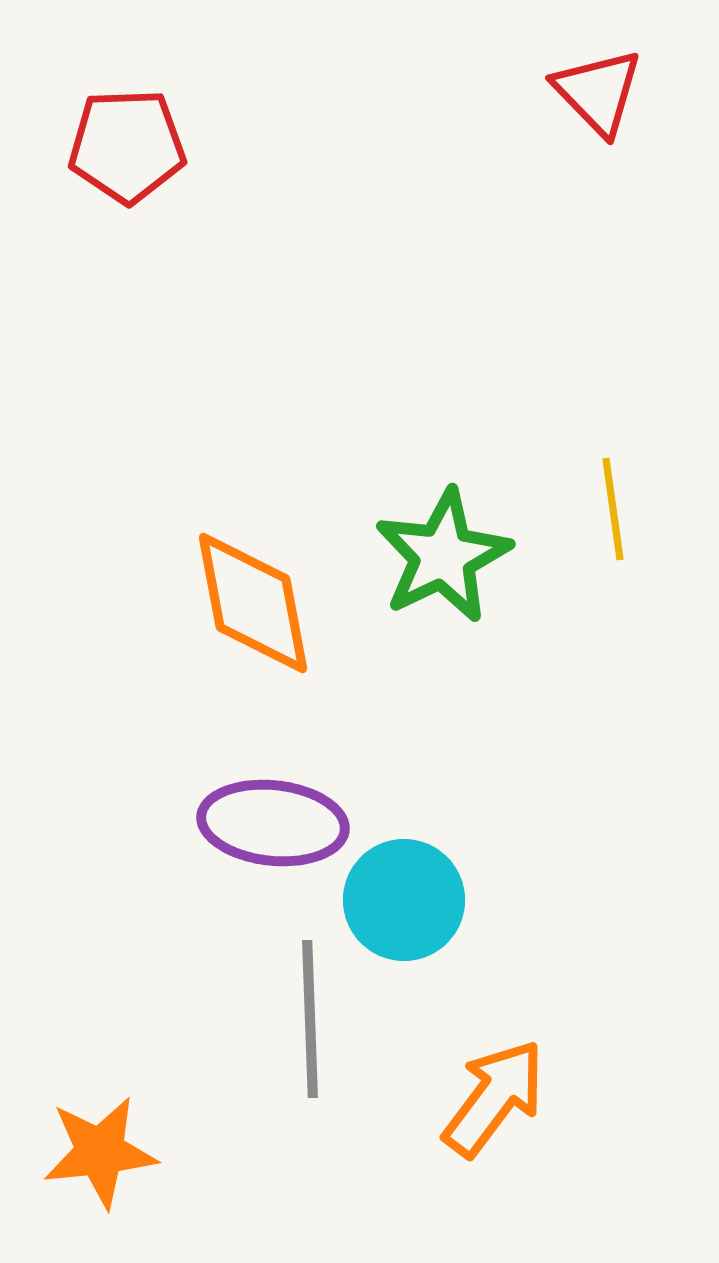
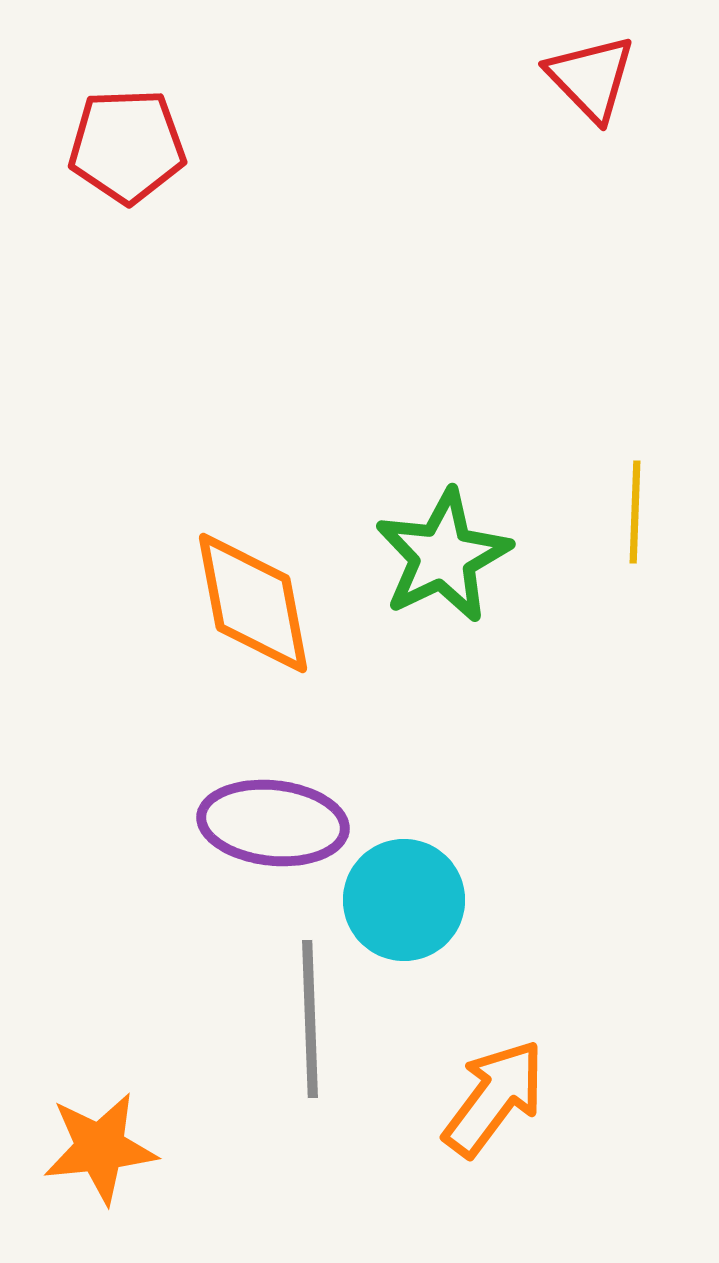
red triangle: moved 7 px left, 14 px up
yellow line: moved 22 px right, 3 px down; rotated 10 degrees clockwise
orange star: moved 4 px up
